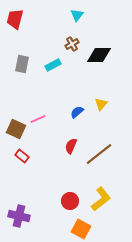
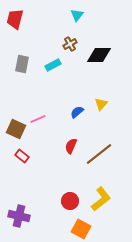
brown cross: moved 2 px left
